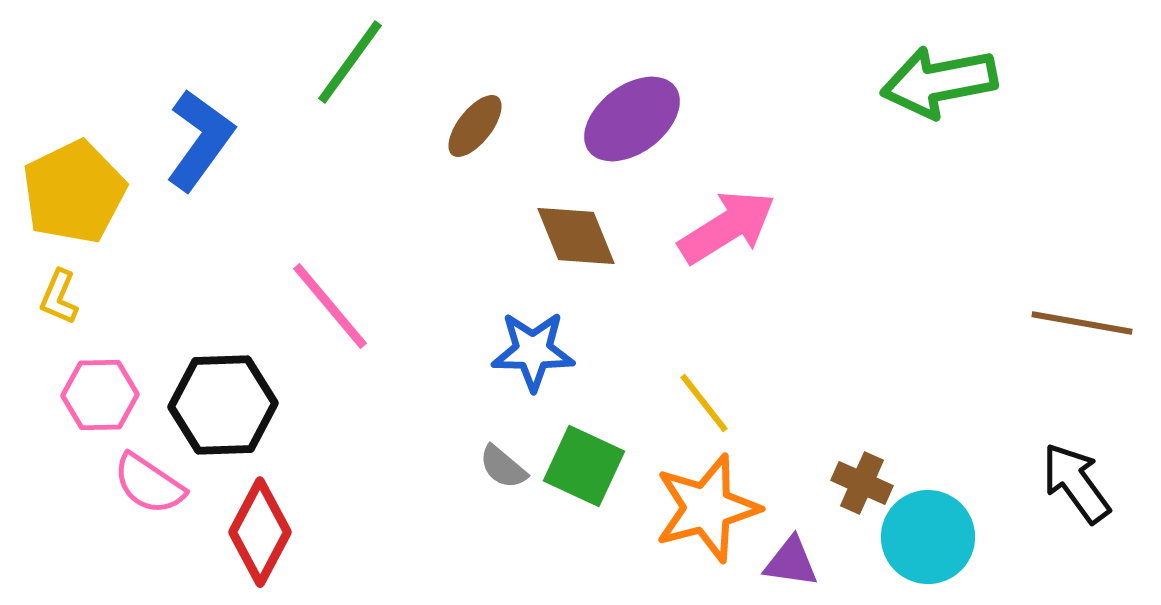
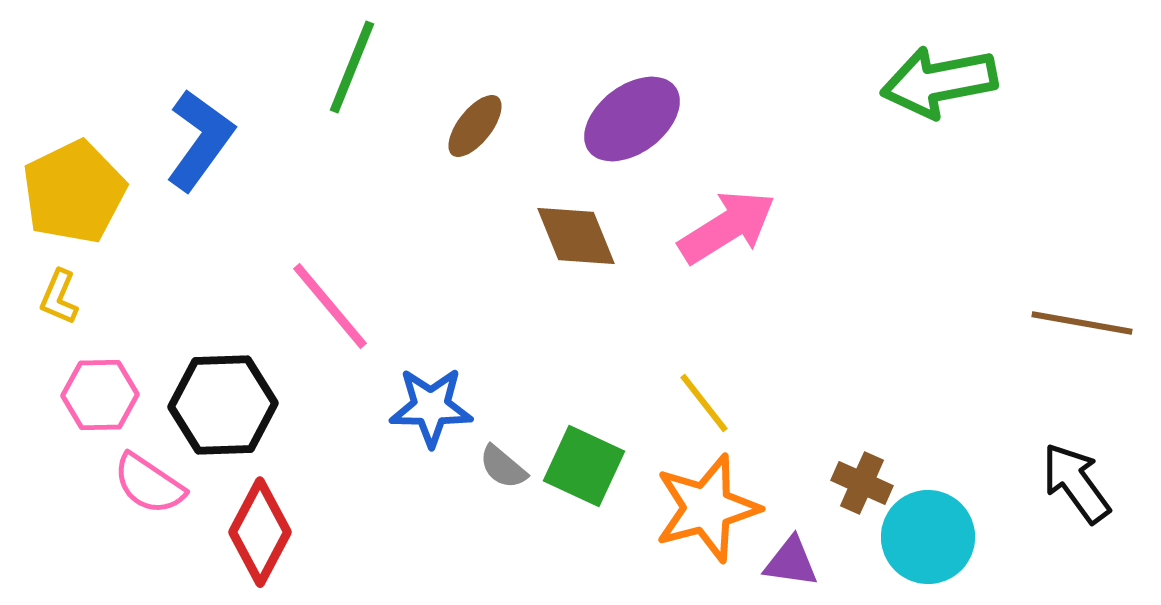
green line: moved 2 px right, 5 px down; rotated 14 degrees counterclockwise
blue star: moved 102 px left, 56 px down
